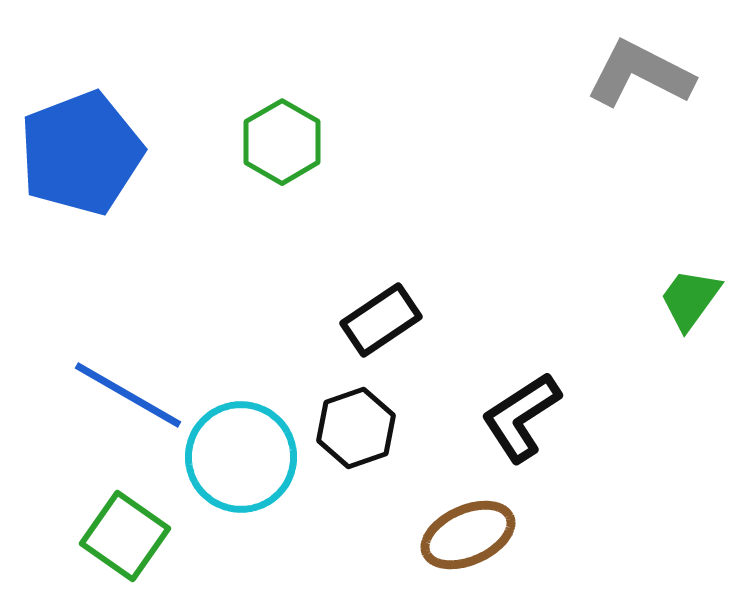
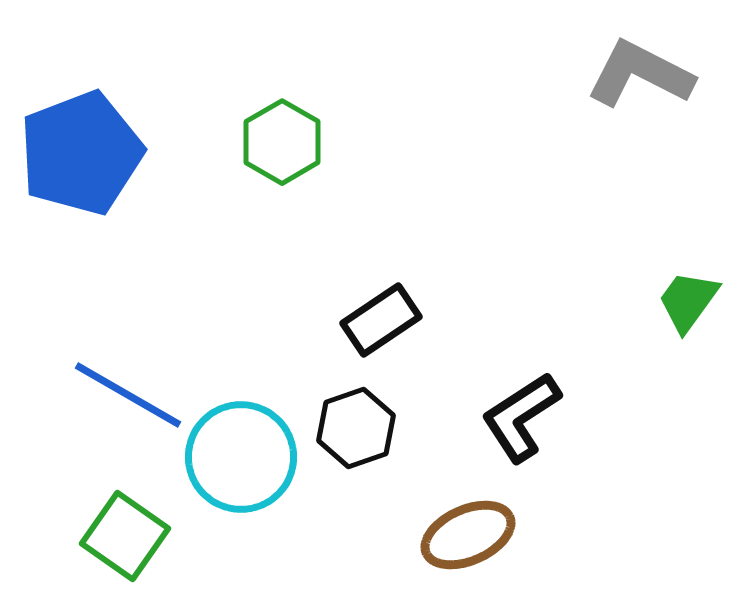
green trapezoid: moved 2 px left, 2 px down
